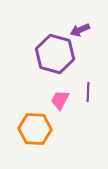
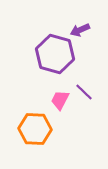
purple line: moved 4 px left; rotated 48 degrees counterclockwise
